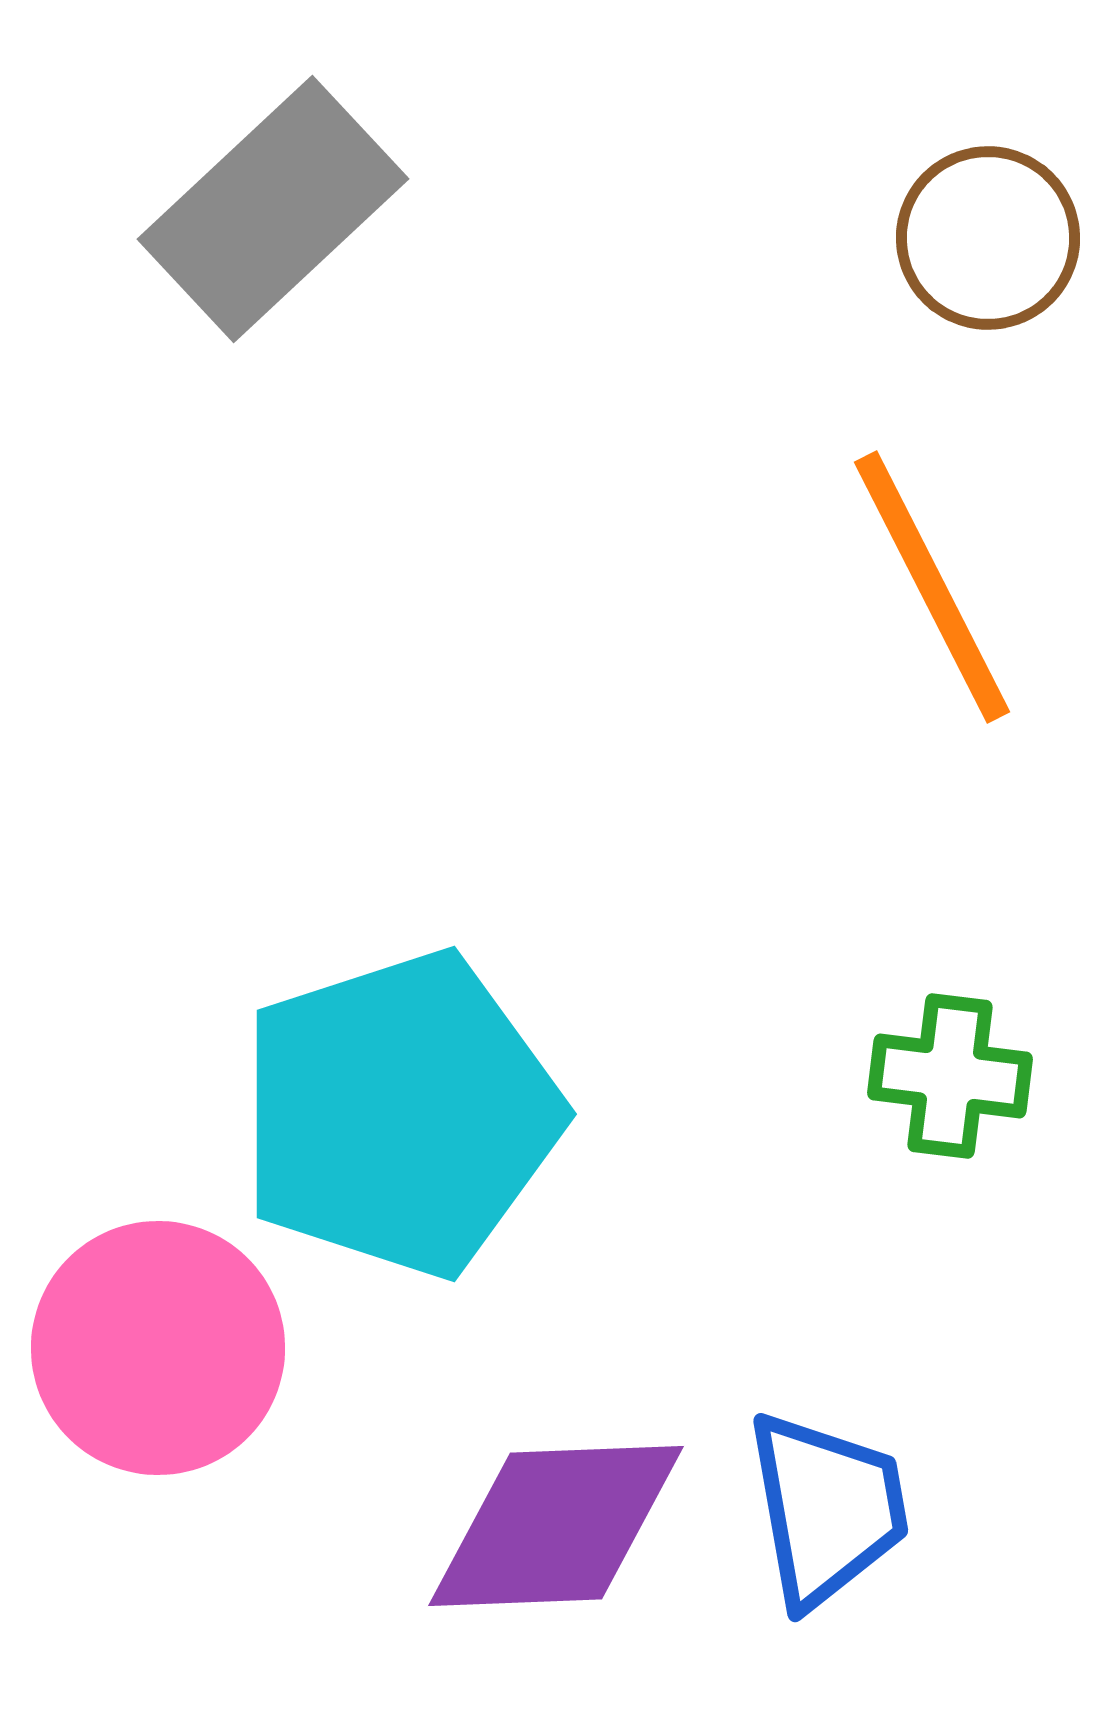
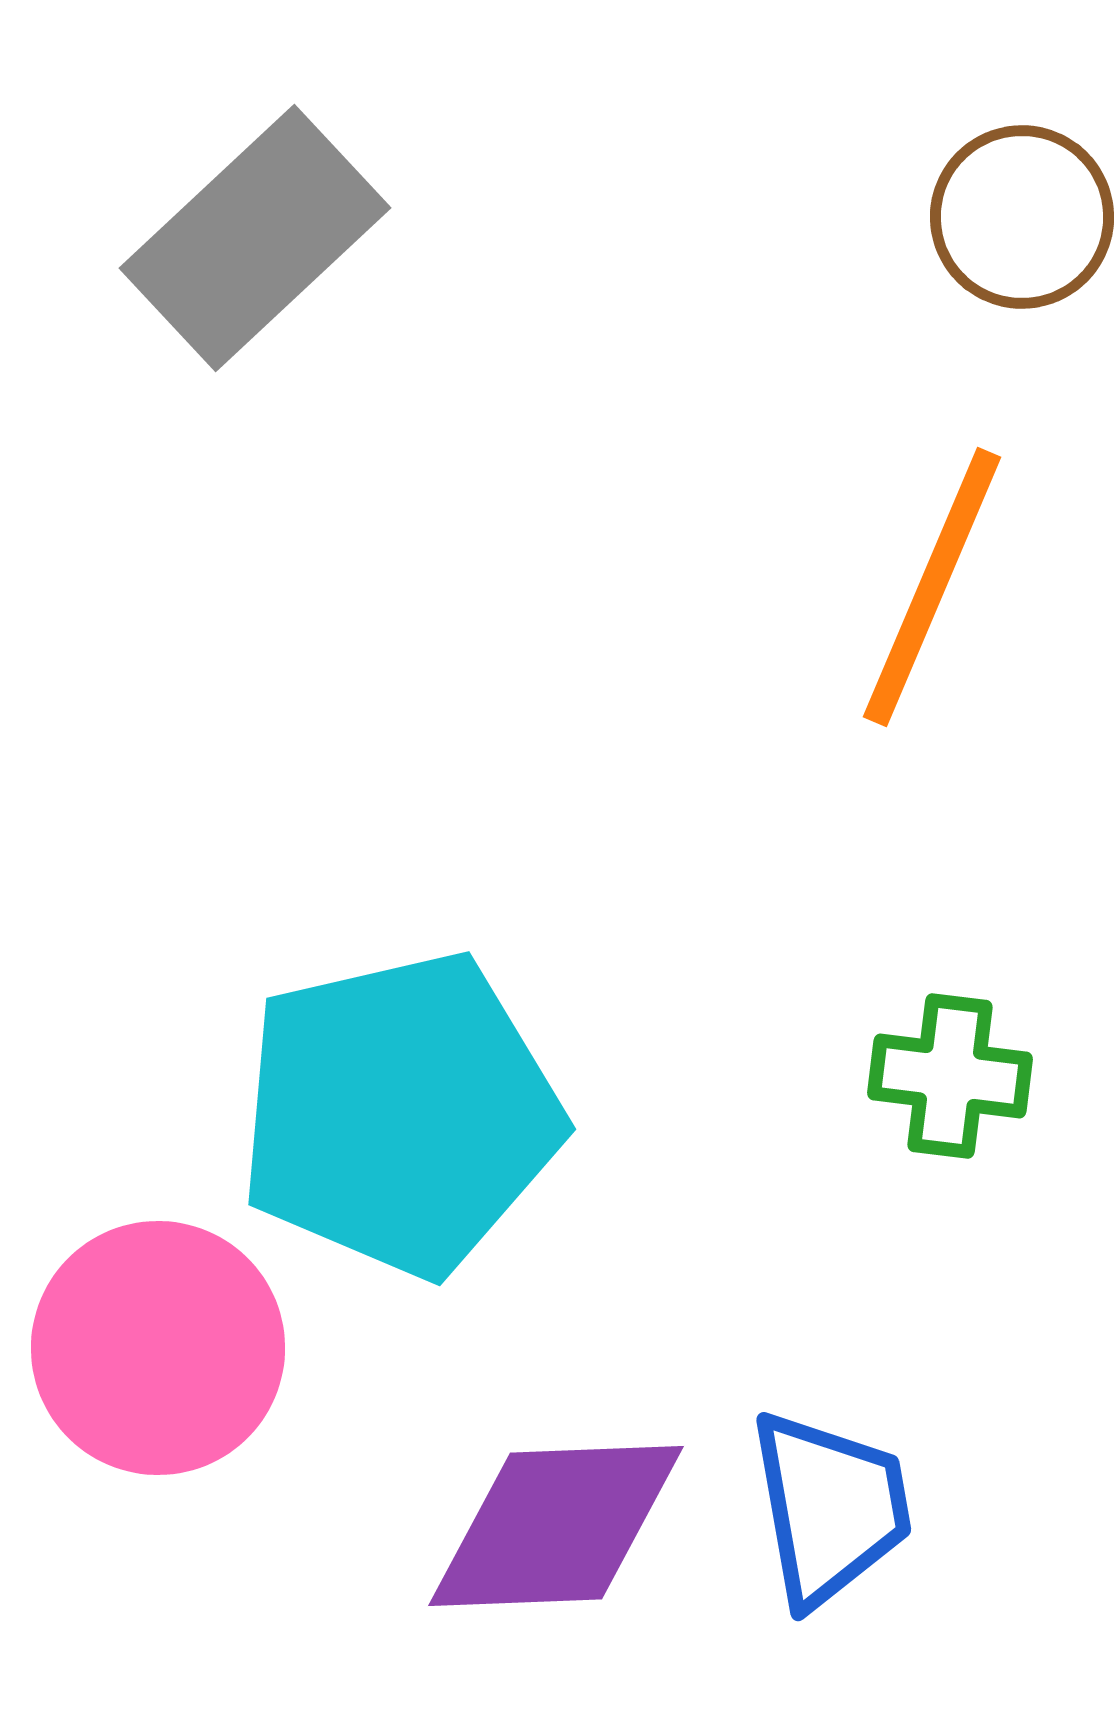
gray rectangle: moved 18 px left, 29 px down
brown circle: moved 34 px right, 21 px up
orange line: rotated 50 degrees clockwise
cyan pentagon: rotated 5 degrees clockwise
blue trapezoid: moved 3 px right, 1 px up
